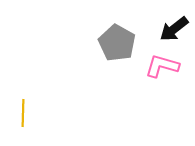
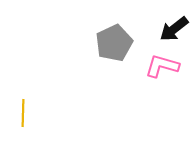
gray pentagon: moved 3 px left; rotated 18 degrees clockwise
